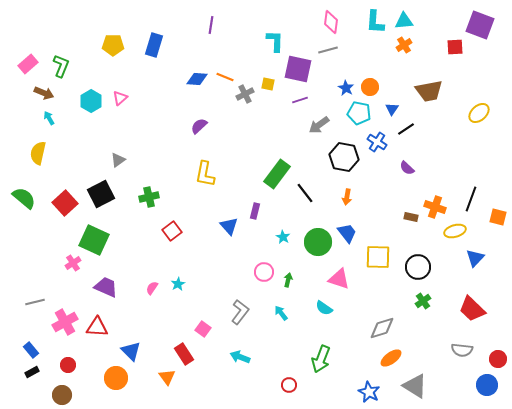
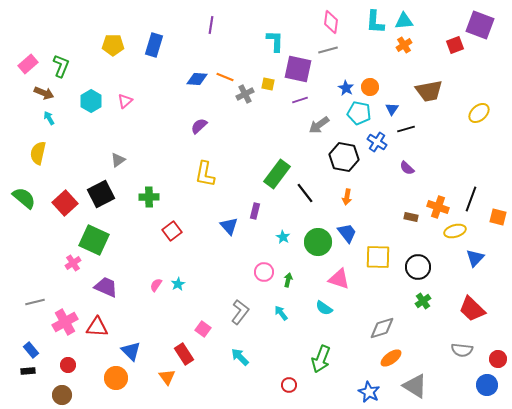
red square at (455, 47): moved 2 px up; rotated 18 degrees counterclockwise
pink triangle at (120, 98): moved 5 px right, 3 px down
black line at (406, 129): rotated 18 degrees clockwise
green cross at (149, 197): rotated 12 degrees clockwise
orange cross at (435, 207): moved 3 px right
pink semicircle at (152, 288): moved 4 px right, 3 px up
cyan arrow at (240, 357): rotated 24 degrees clockwise
black rectangle at (32, 372): moved 4 px left, 1 px up; rotated 24 degrees clockwise
